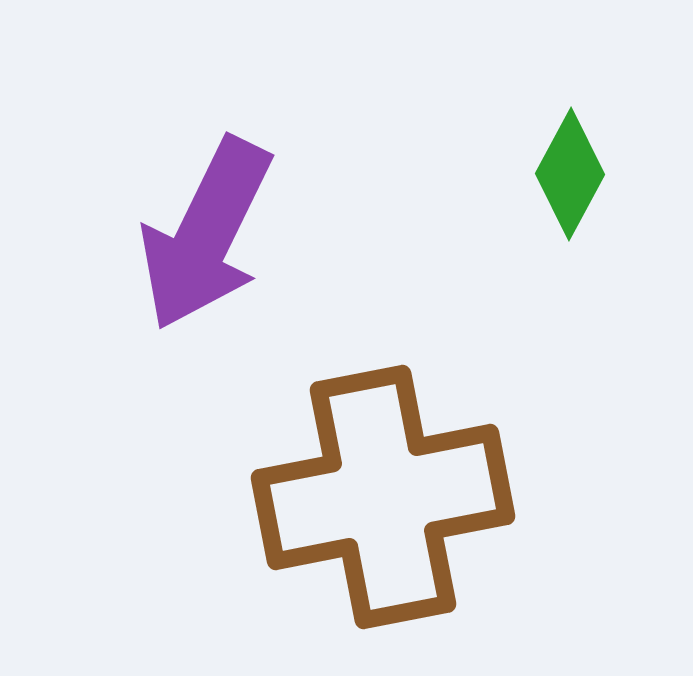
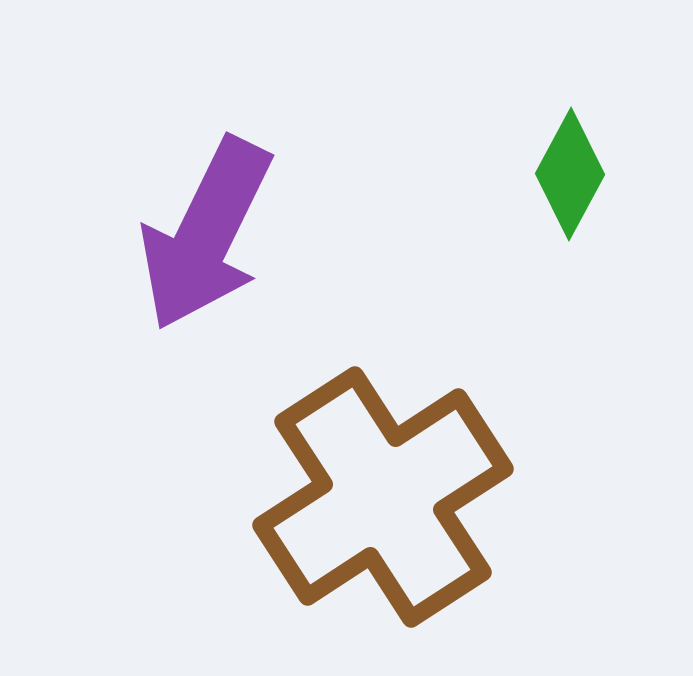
brown cross: rotated 22 degrees counterclockwise
